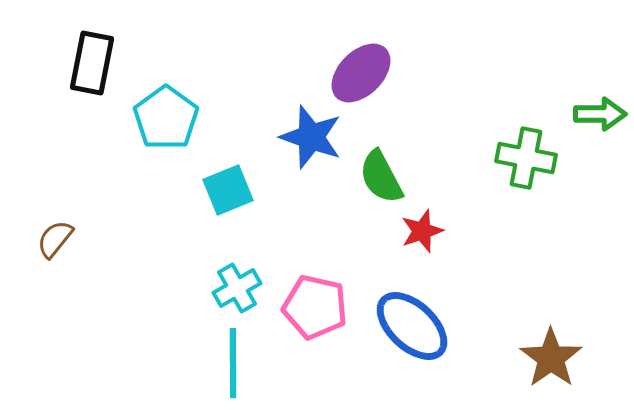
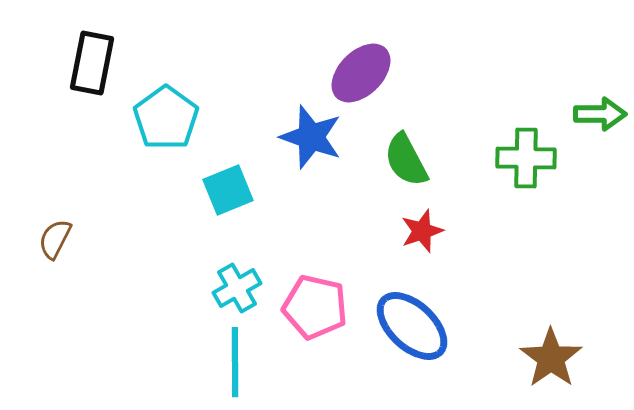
green cross: rotated 10 degrees counterclockwise
green semicircle: moved 25 px right, 17 px up
brown semicircle: rotated 12 degrees counterclockwise
cyan line: moved 2 px right, 1 px up
